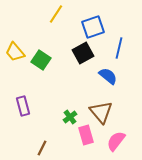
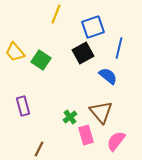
yellow line: rotated 12 degrees counterclockwise
brown line: moved 3 px left, 1 px down
